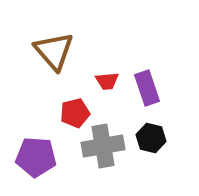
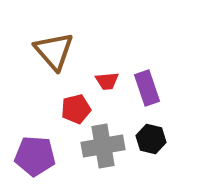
red pentagon: moved 1 px right, 4 px up
black hexagon: moved 1 px down
purple pentagon: moved 1 px left, 1 px up
